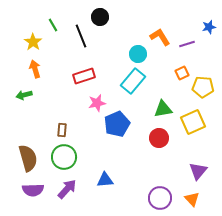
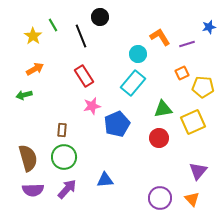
yellow star: moved 6 px up
orange arrow: rotated 78 degrees clockwise
red rectangle: rotated 75 degrees clockwise
cyan rectangle: moved 2 px down
pink star: moved 5 px left, 3 px down
